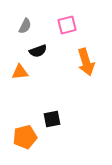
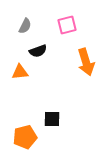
black square: rotated 12 degrees clockwise
